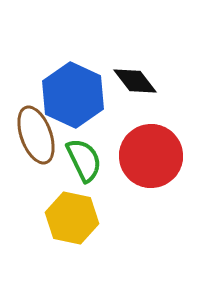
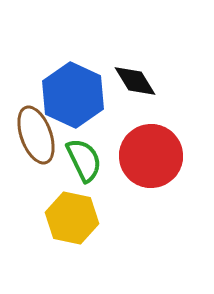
black diamond: rotated 6 degrees clockwise
